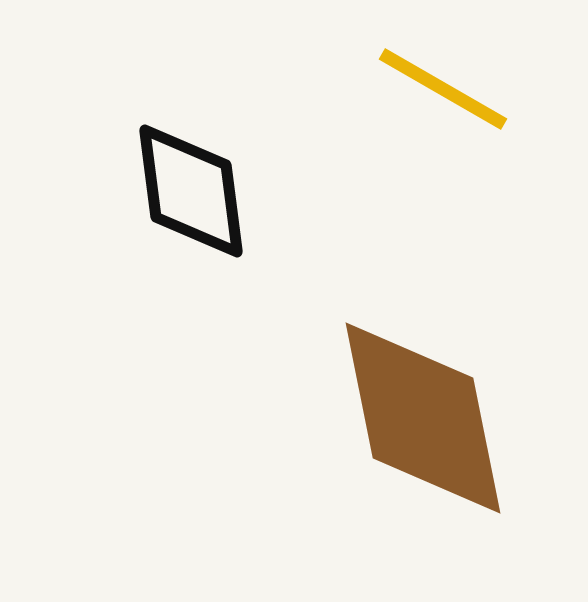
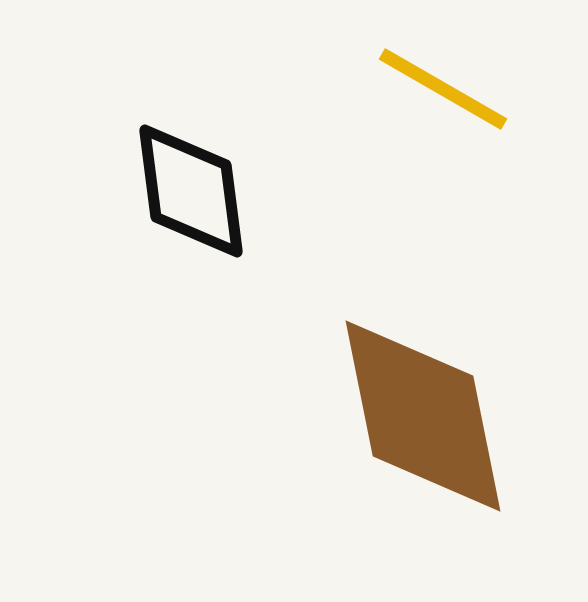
brown diamond: moved 2 px up
